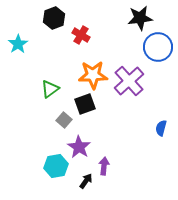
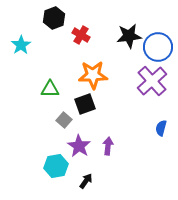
black star: moved 11 px left, 18 px down
cyan star: moved 3 px right, 1 px down
purple cross: moved 23 px right
green triangle: rotated 36 degrees clockwise
purple star: moved 1 px up
purple arrow: moved 4 px right, 20 px up
